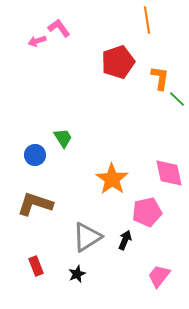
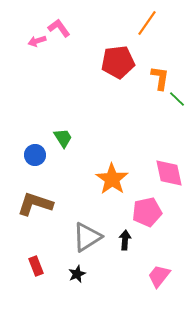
orange line: moved 3 px down; rotated 44 degrees clockwise
red pentagon: rotated 12 degrees clockwise
black arrow: rotated 18 degrees counterclockwise
